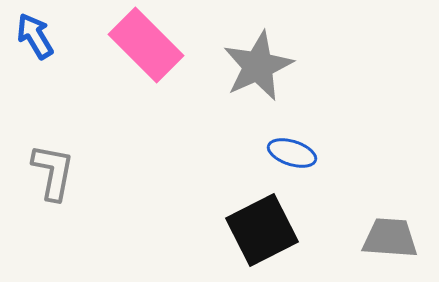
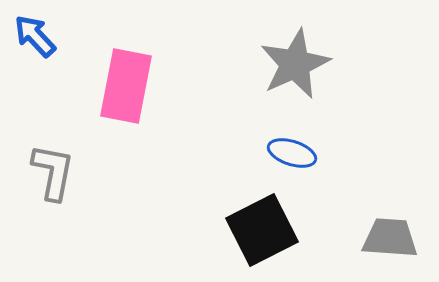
blue arrow: rotated 12 degrees counterclockwise
pink rectangle: moved 20 px left, 41 px down; rotated 56 degrees clockwise
gray star: moved 37 px right, 2 px up
